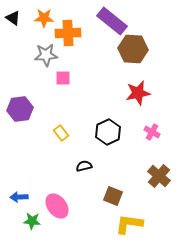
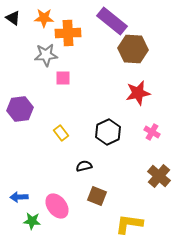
brown square: moved 16 px left
